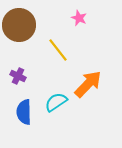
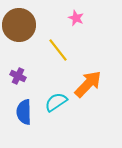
pink star: moved 3 px left
